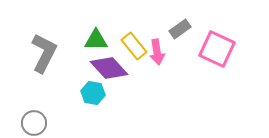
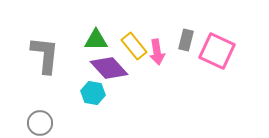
gray rectangle: moved 6 px right, 11 px down; rotated 40 degrees counterclockwise
pink square: moved 2 px down
gray L-shape: moved 1 px right, 2 px down; rotated 21 degrees counterclockwise
gray circle: moved 6 px right
